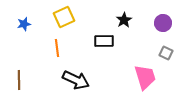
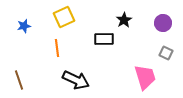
blue star: moved 2 px down
black rectangle: moved 2 px up
brown line: rotated 18 degrees counterclockwise
